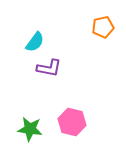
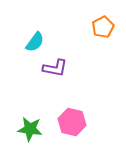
orange pentagon: rotated 15 degrees counterclockwise
purple L-shape: moved 6 px right
